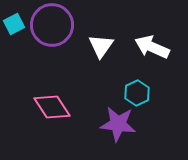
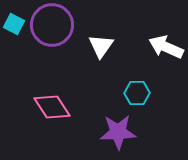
cyan square: rotated 35 degrees counterclockwise
white arrow: moved 14 px right
cyan hexagon: rotated 25 degrees clockwise
purple star: moved 8 px down; rotated 9 degrees counterclockwise
